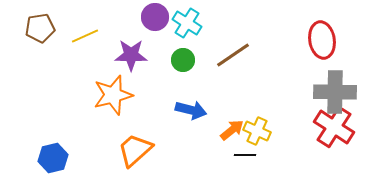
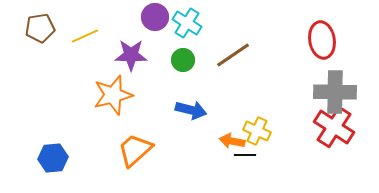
orange arrow: moved 11 px down; rotated 130 degrees counterclockwise
blue hexagon: rotated 8 degrees clockwise
